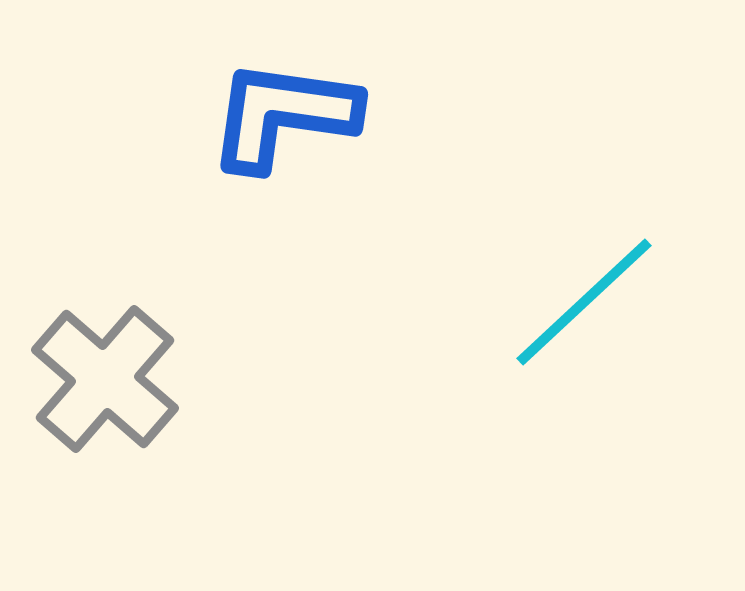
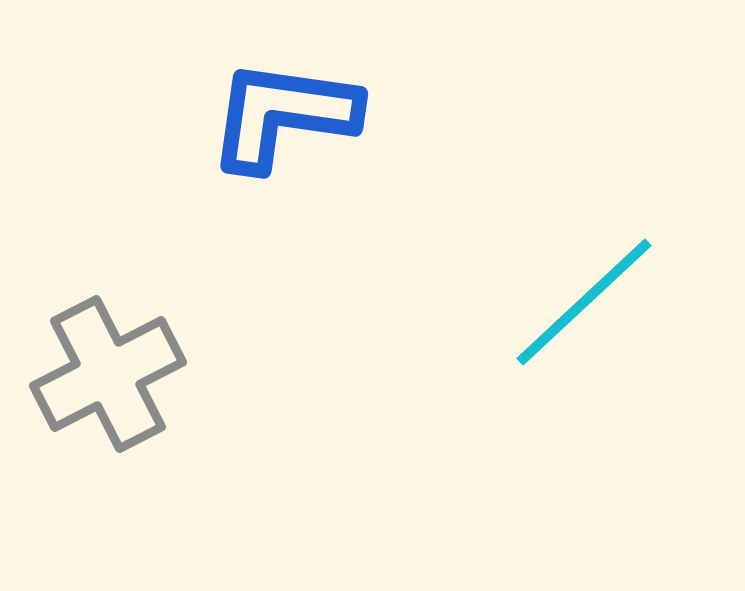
gray cross: moved 3 px right, 5 px up; rotated 22 degrees clockwise
